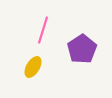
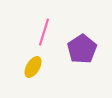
pink line: moved 1 px right, 2 px down
